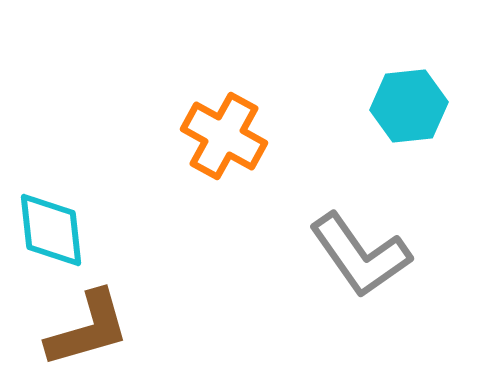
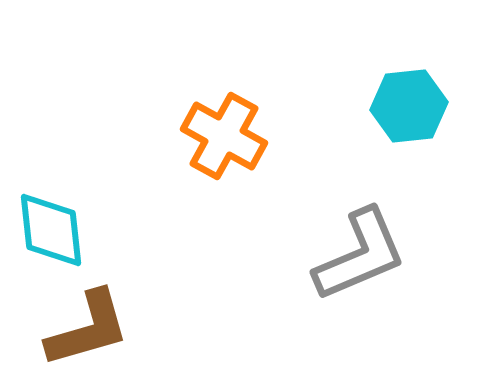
gray L-shape: rotated 78 degrees counterclockwise
